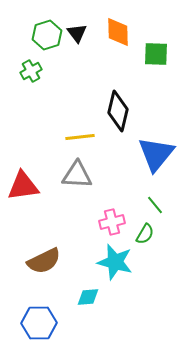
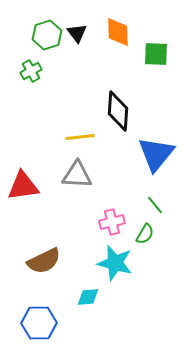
black diamond: rotated 9 degrees counterclockwise
cyan star: moved 1 px down
